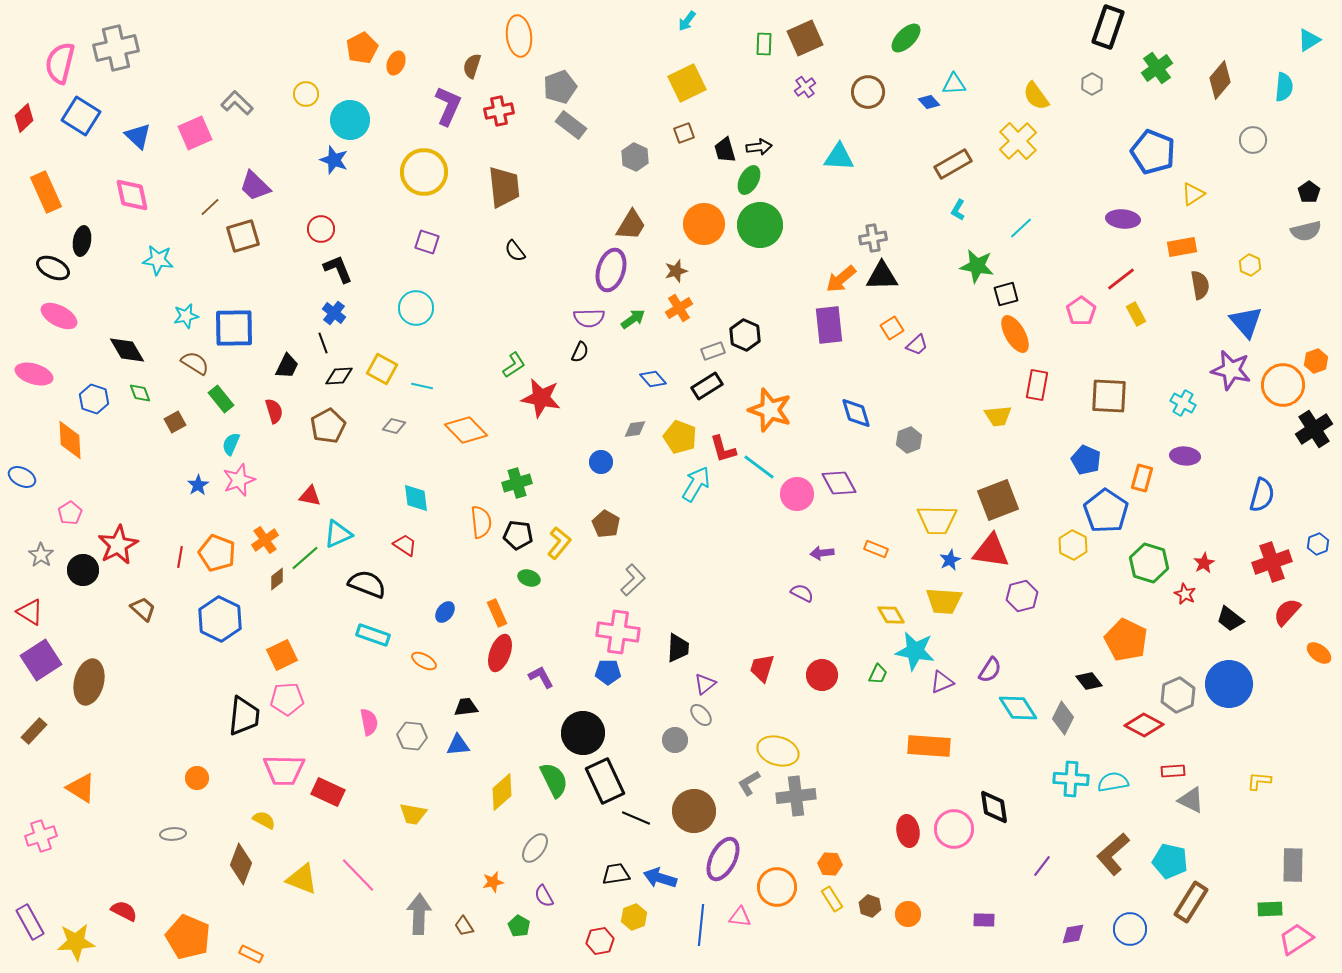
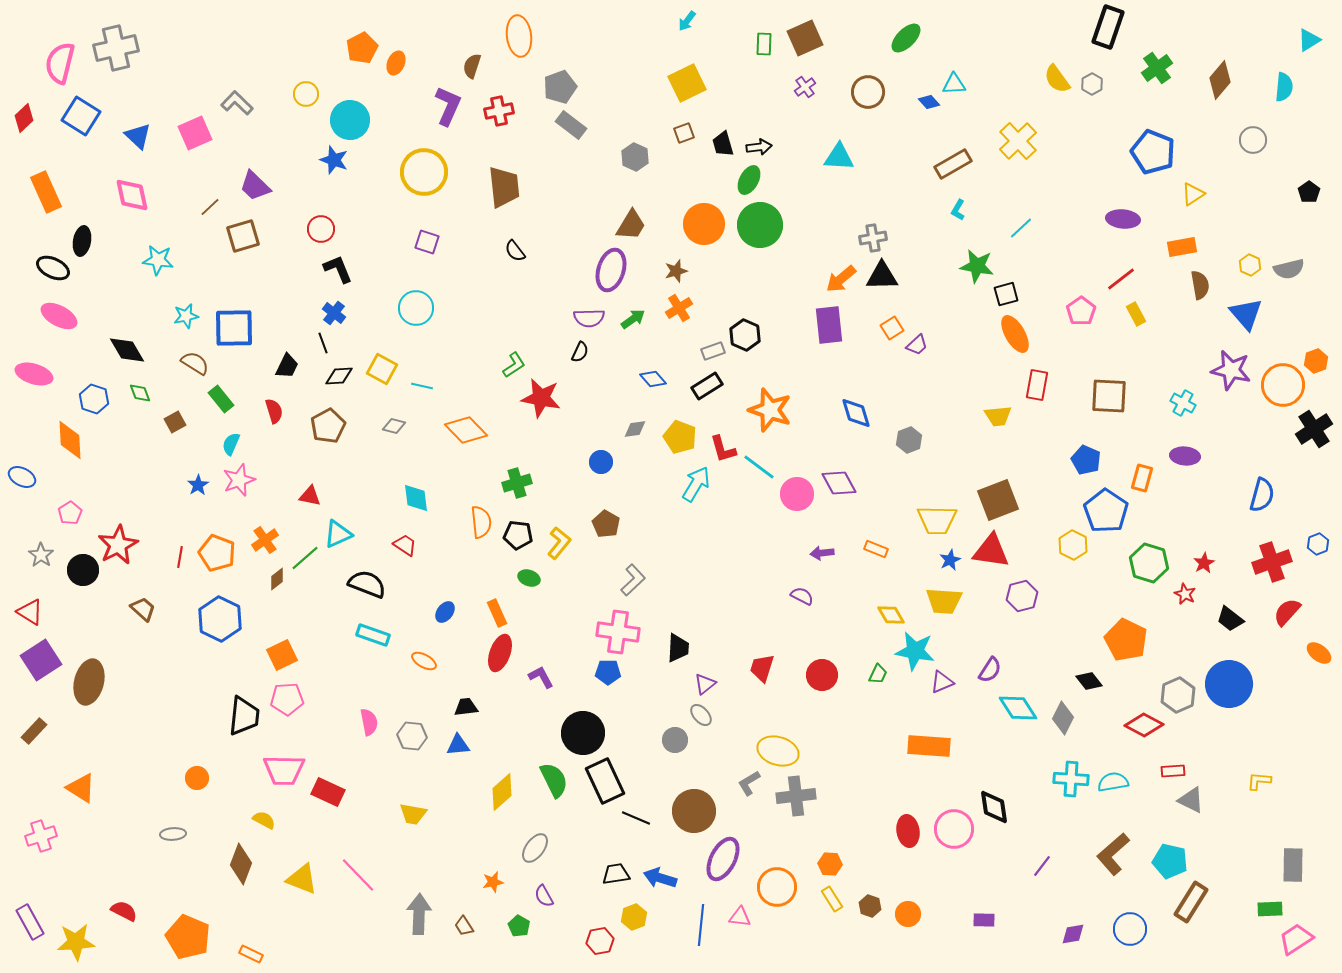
yellow semicircle at (1036, 96): moved 21 px right, 17 px up
black trapezoid at (725, 150): moved 2 px left, 6 px up
gray semicircle at (1306, 231): moved 17 px left, 38 px down
blue triangle at (1246, 322): moved 8 px up
purple semicircle at (802, 593): moved 3 px down
